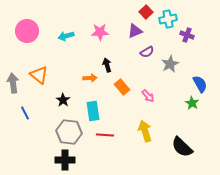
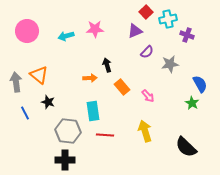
pink star: moved 5 px left, 3 px up
purple semicircle: rotated 16 degrees counterclockwise
gray star: rotated 18 degrees clockwise
gray arrow: moved 3 px right, 1 px up
black star: moved 15 px left, 2 px down; rotated 16 degrees counterclockwise
gray hexagon: moved 1 px left, 1 px up
black semicircle: moved 4 px right
